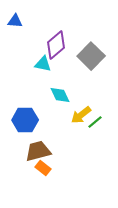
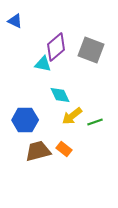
blue triangle: rotated 21 degrees clockwise
purple diamond: moved 2 px down
gray square: moved 6 px up; rotated 24 degrees counterclockwise
yellow arrow: moved 9 px left, 1 px down
green line: rotated 21 degrees clockwise
orange rectangle: moved 21 px right, 19 px up
